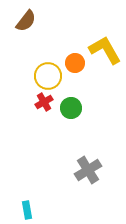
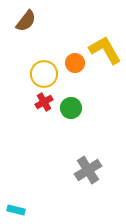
yellow circle: moved 4 px left, 2 px up
cyan rectangle: moved 11 px left; rotated 66 degrees counterclockwise
